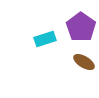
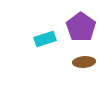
brown ellipse: rotated 35 degrees counterclockwise
